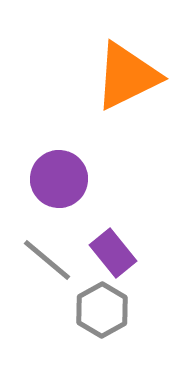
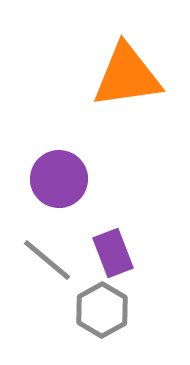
orange triangle: rotated 18 degrees clockwise
purple rectangle: rotated 18 degrees clockwise
